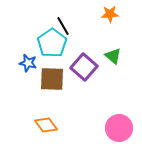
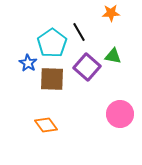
orange star: moved 1 px right, 1 px up
black line: moved 16 px right, 6 px down
green triangle: rotated 30 degrees counterclockwise
blue star: rotated 18 degrees clockwise
purple square: moved 3 px right
pink circle: moved 1 px right, 14 px up
